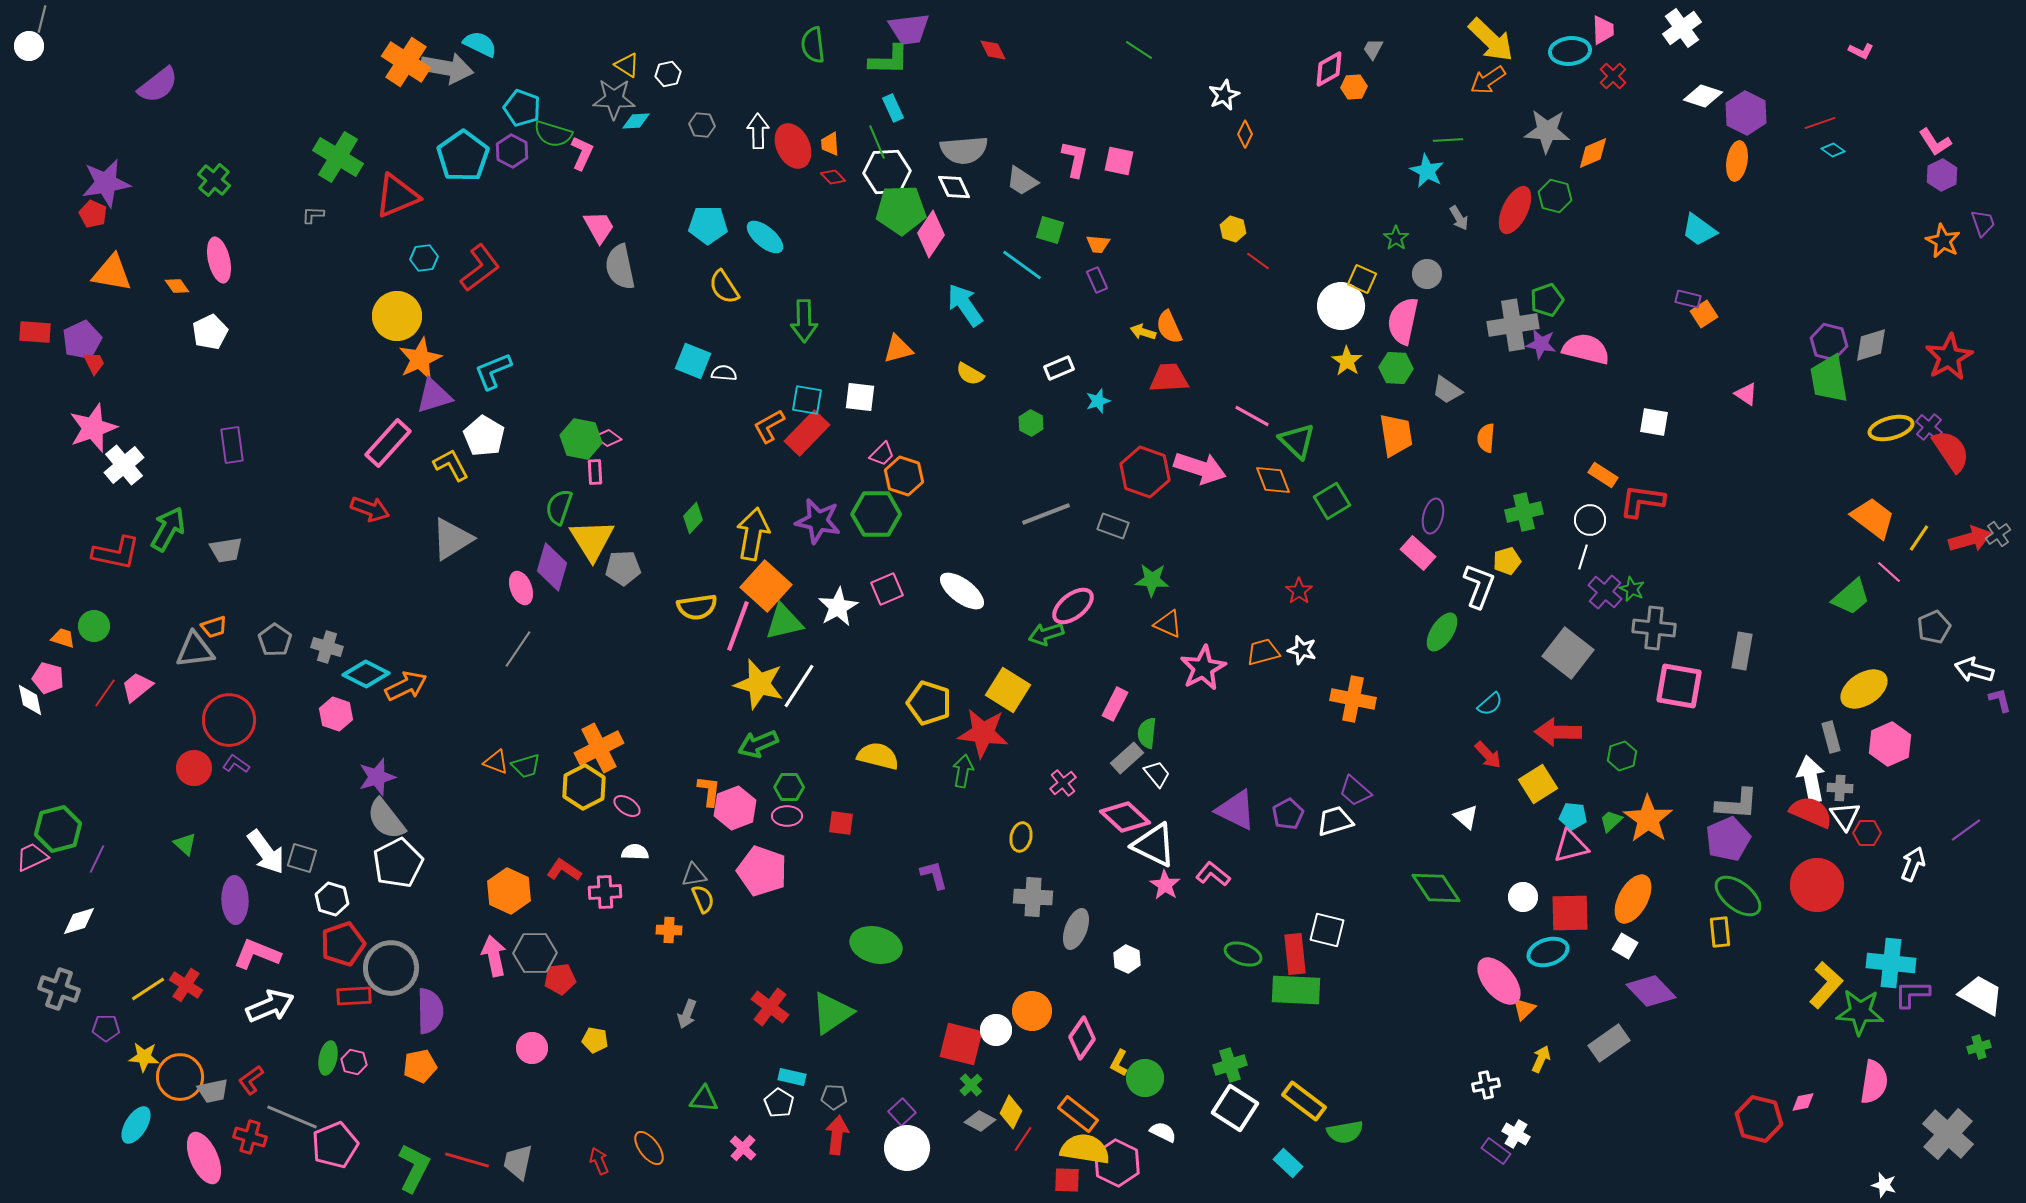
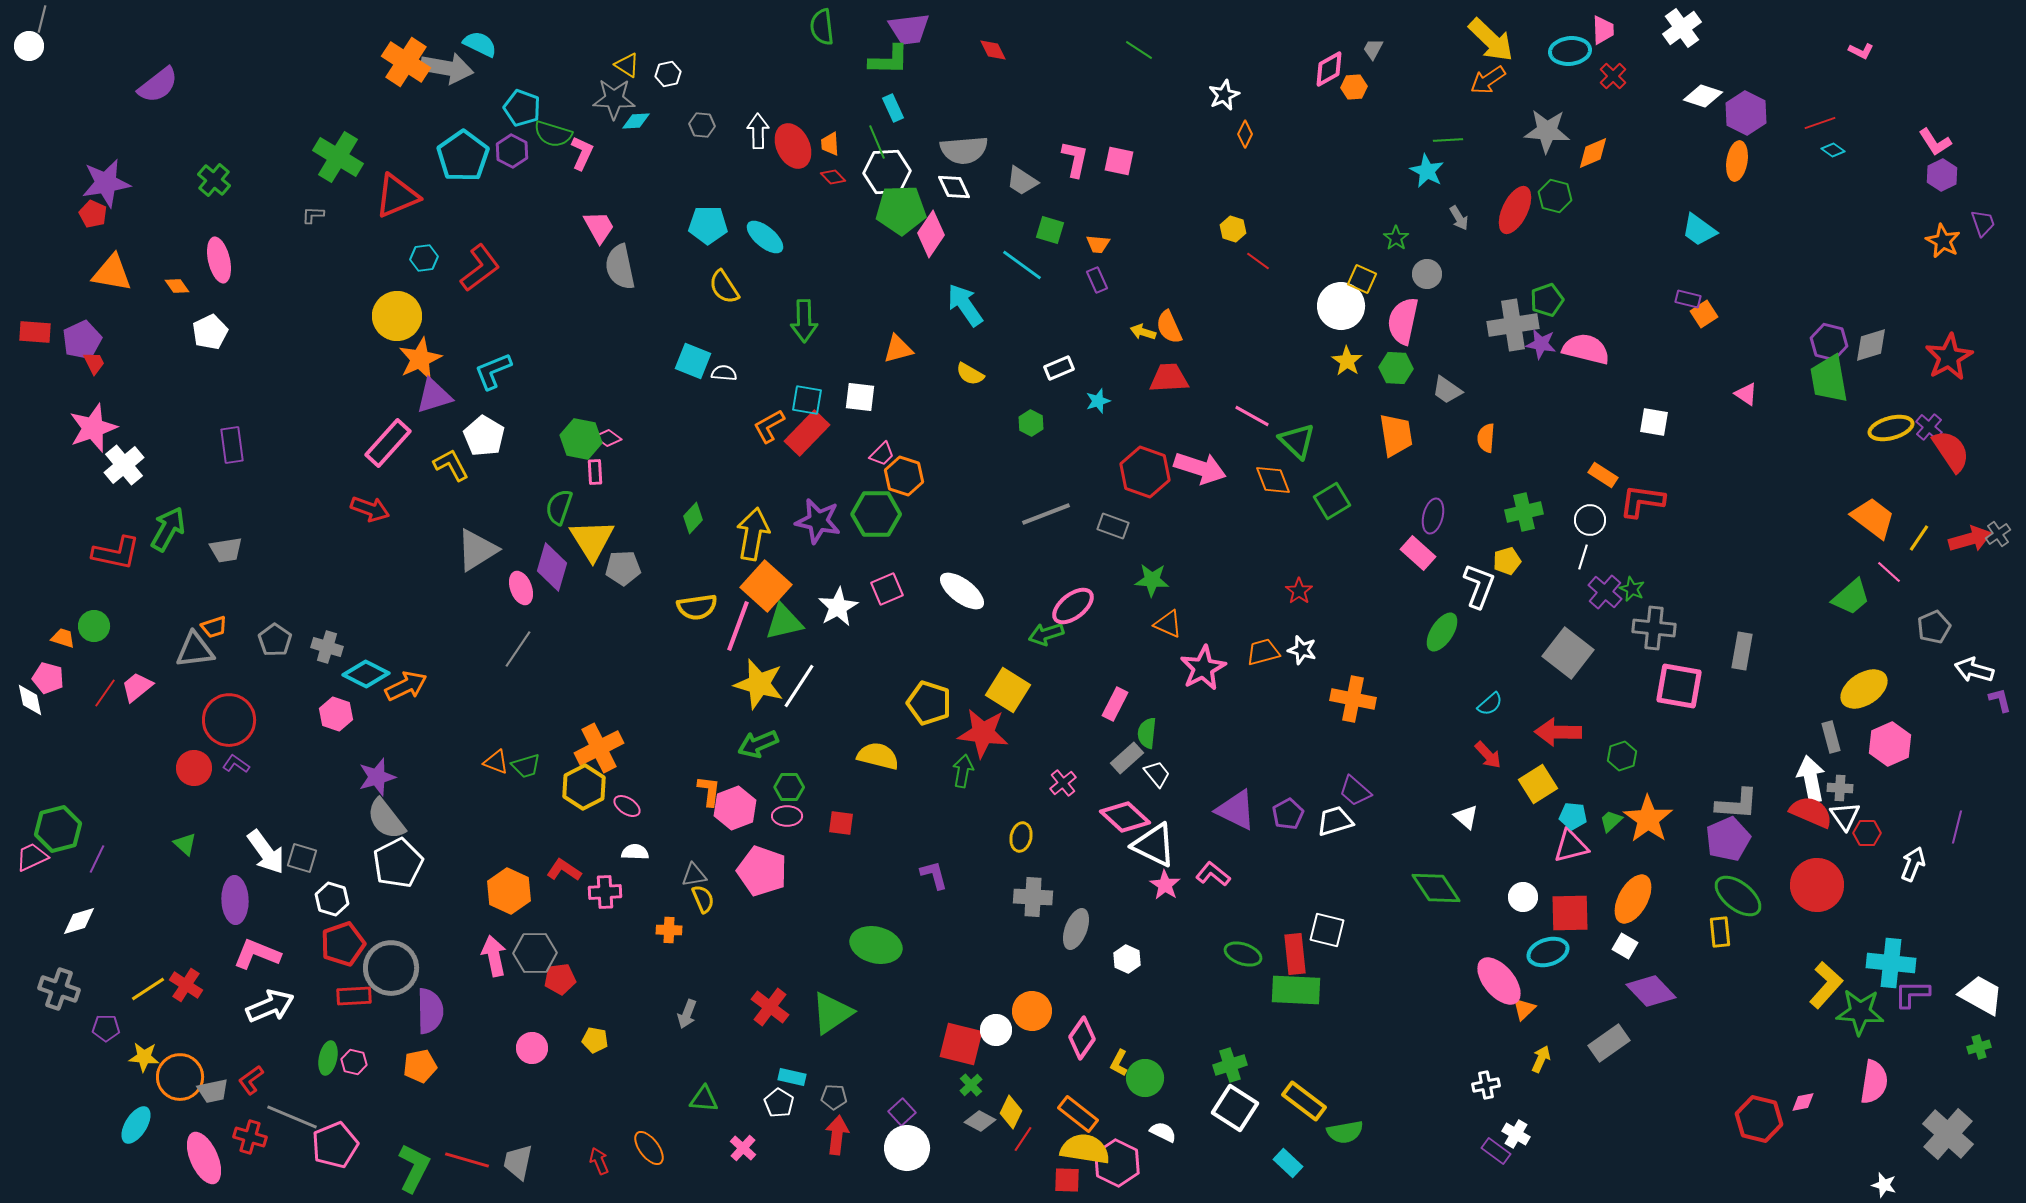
green semicircle at (813, 45): moved 9 px right, 18 px up
gray triangle at (452, 539): moved 25 px right, 11 px down
purple line at (1966, 830): moved 9 px left, 3 px up; rotated 40 degrees counterclockwise
